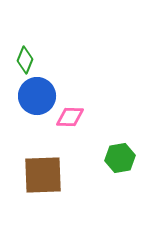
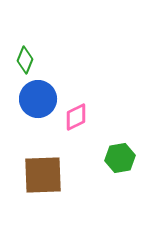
blue circle: moved 1 px right, 3 px down
pink diamond: moved 6 px right; rotated 28 degrees counterclockwise
